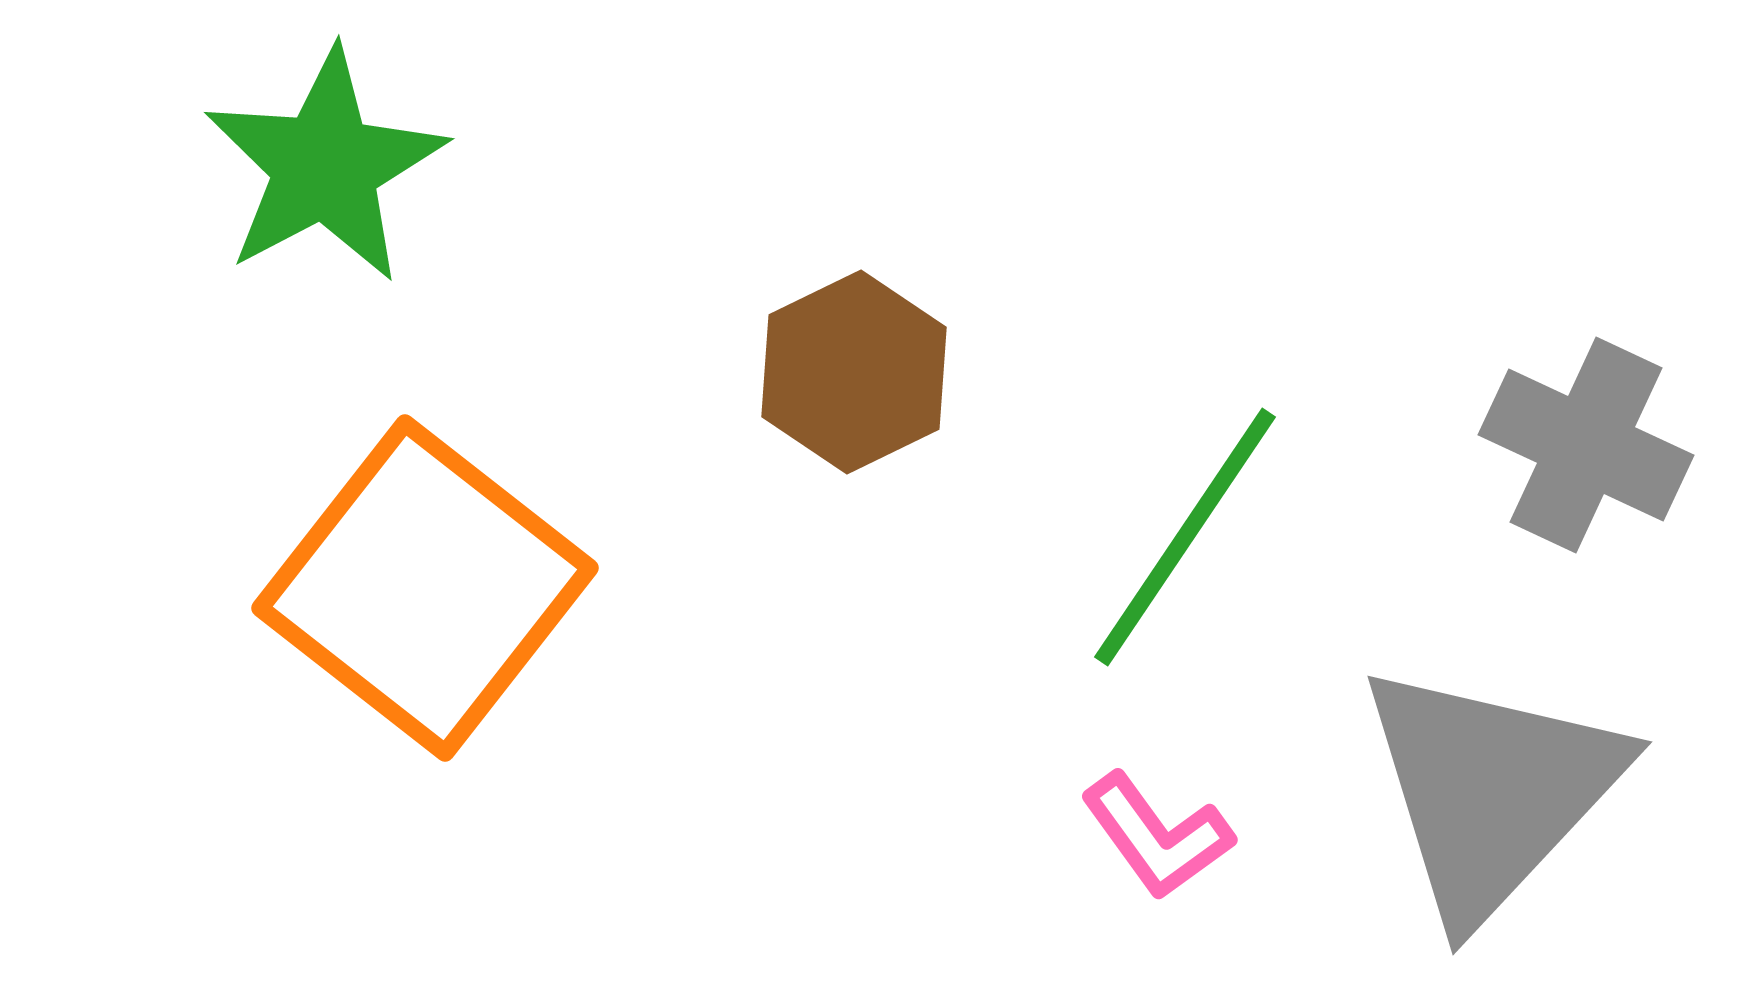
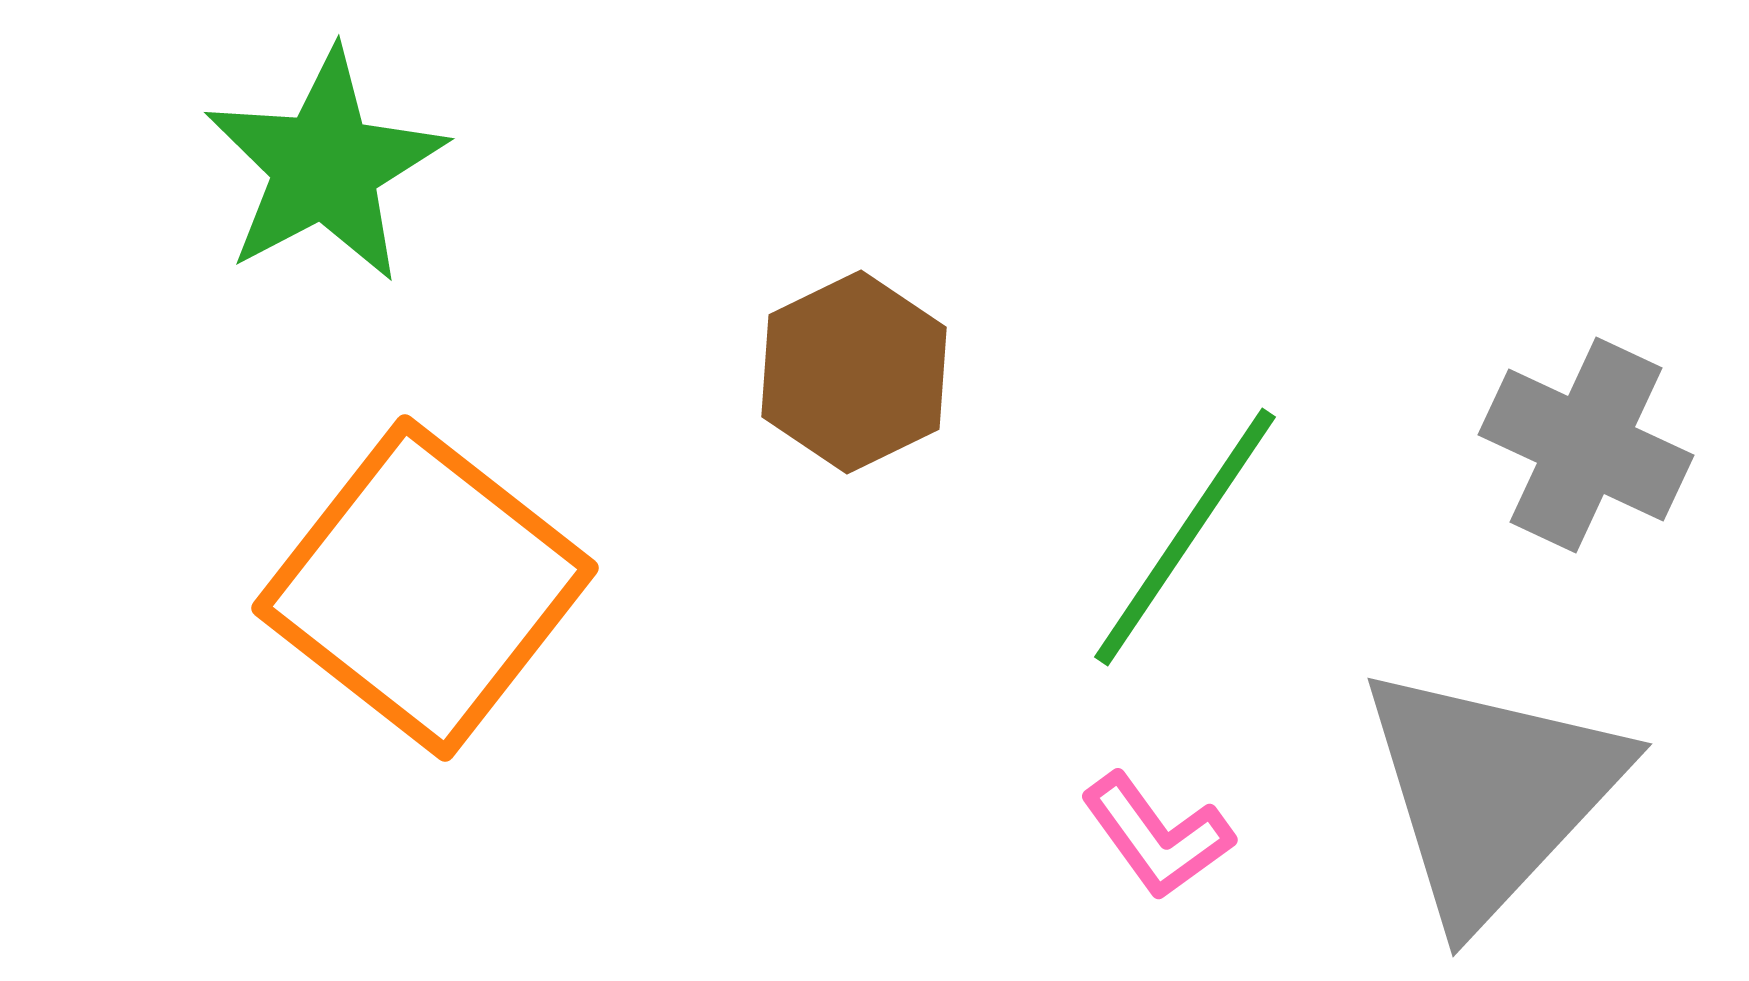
gray triangle: moved 2 px down
